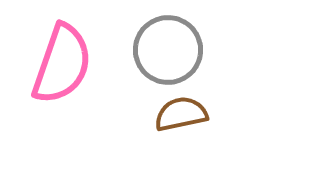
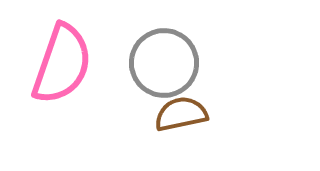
gray circle: moved 4 px left, 13 px down
